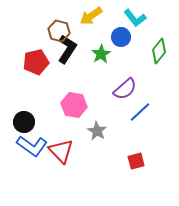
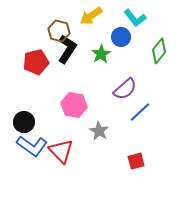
gray star: moved 2 px right
